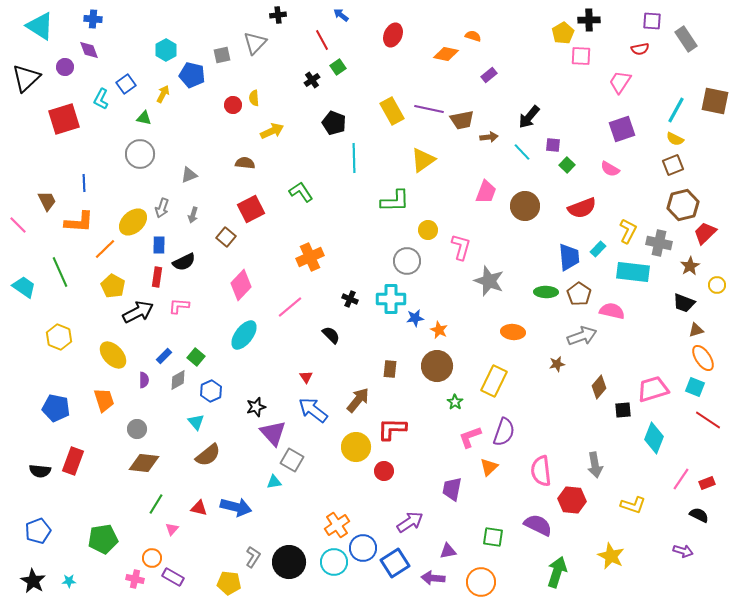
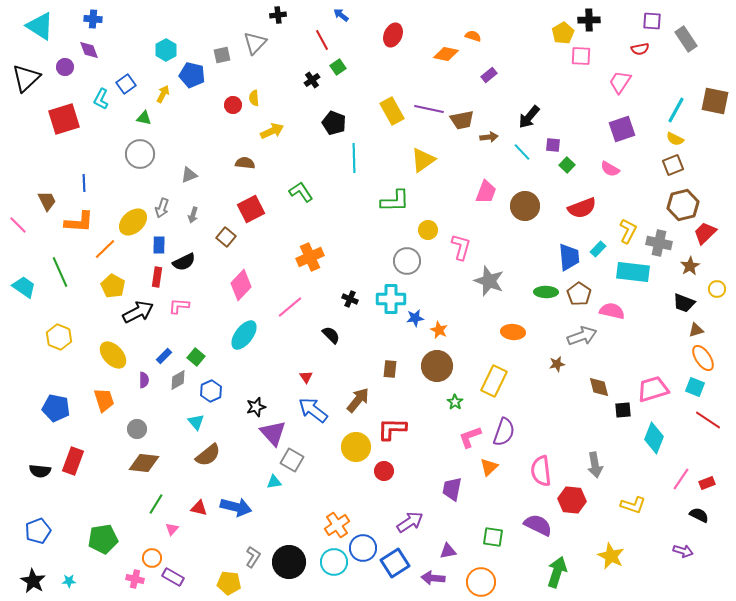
yellow circle at (717, 285): moved 4 px down
brown diamond at (599, 387): rotated 55 degrees counterclockwise
